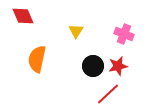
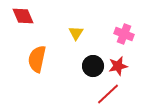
yellow triangle: moved 2 px down
